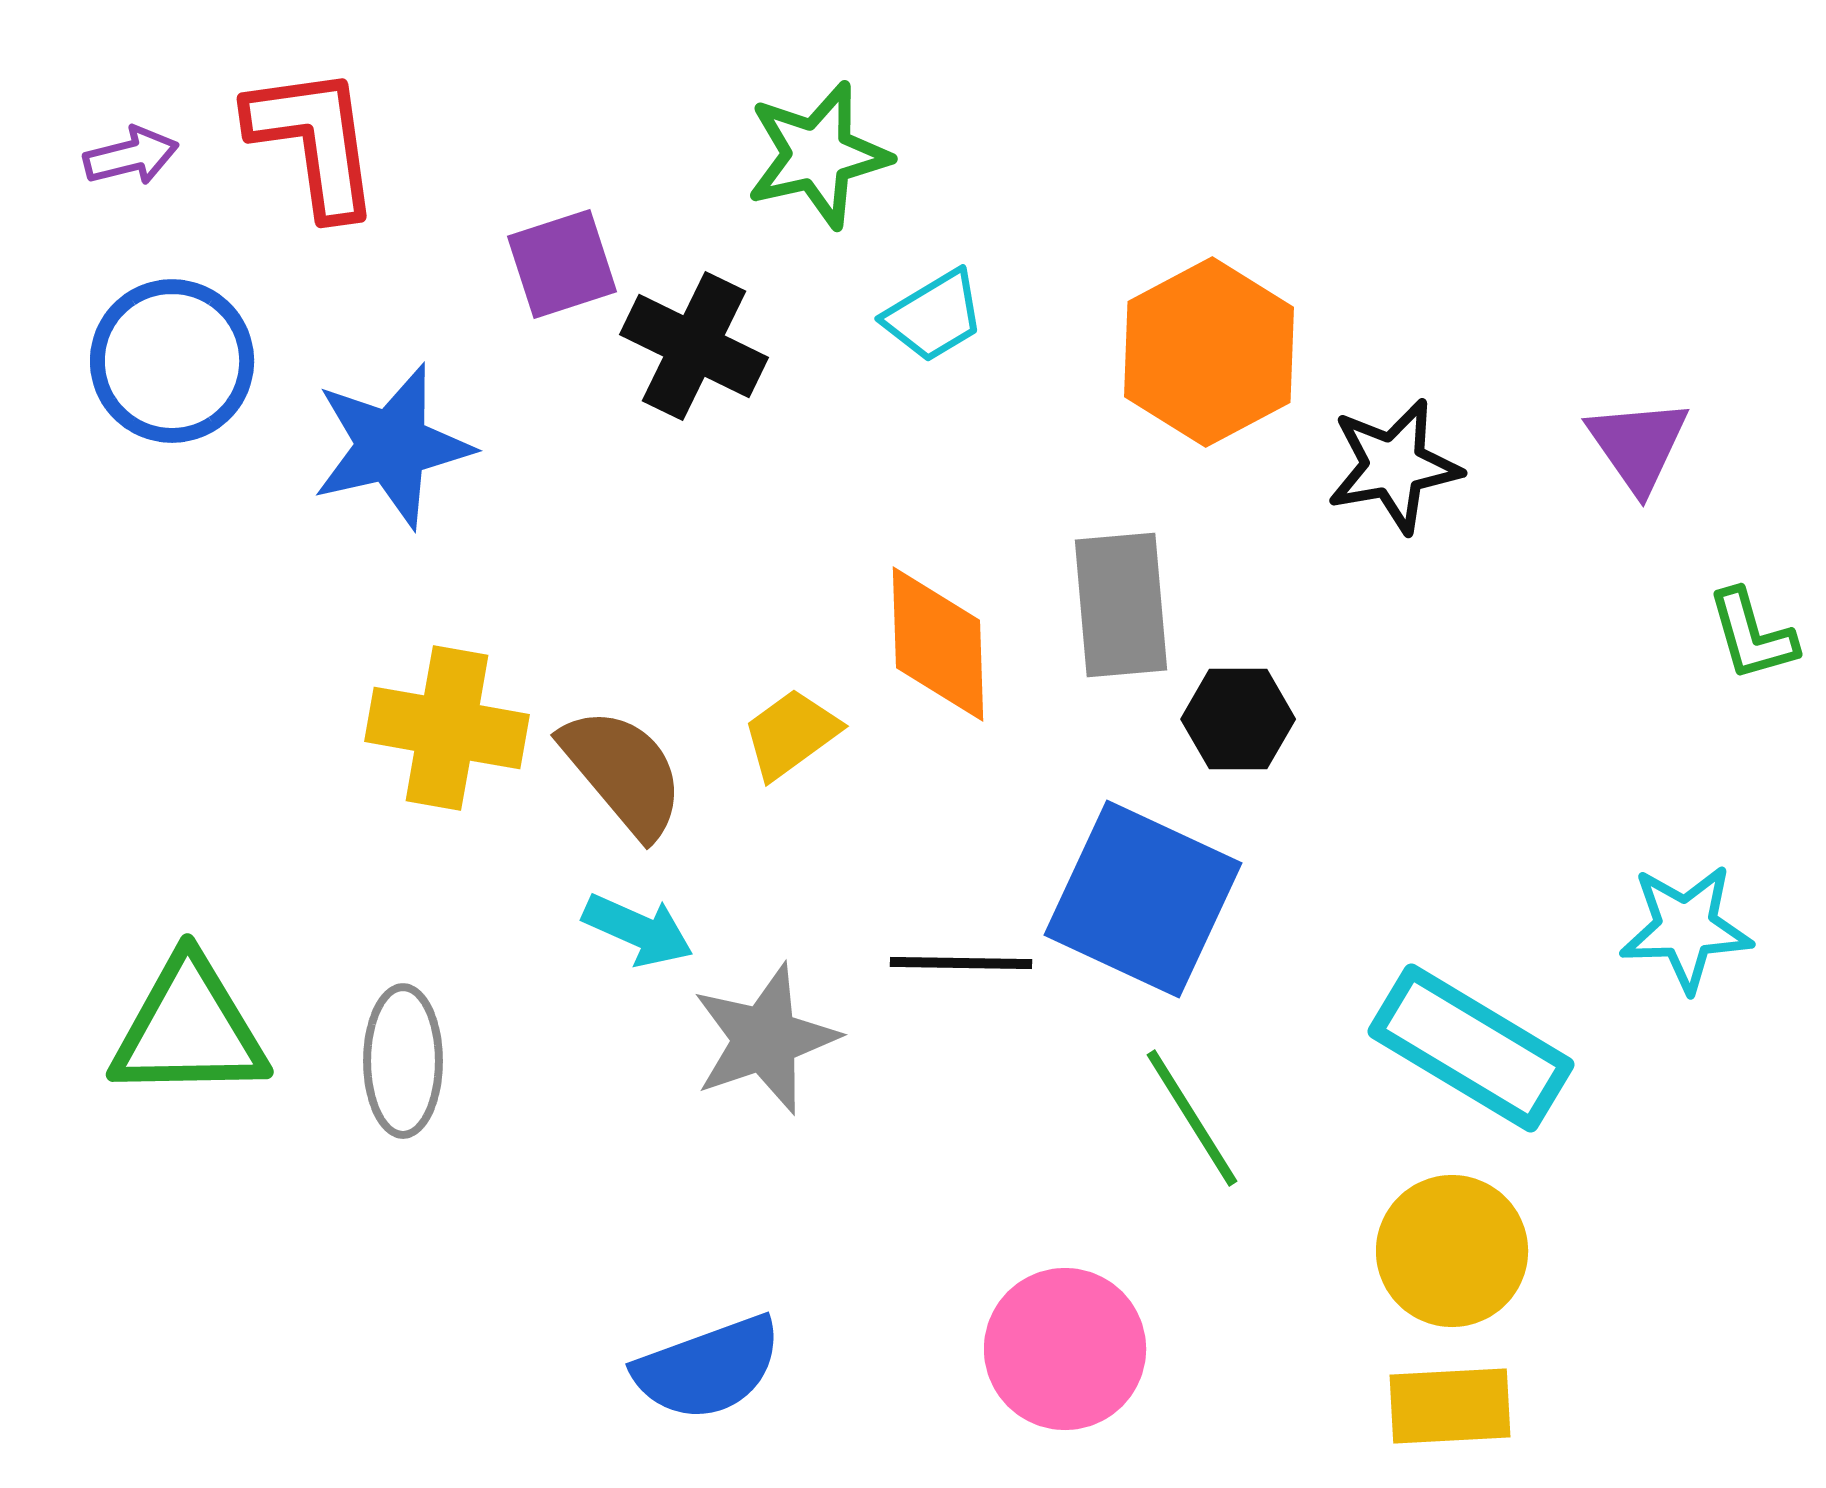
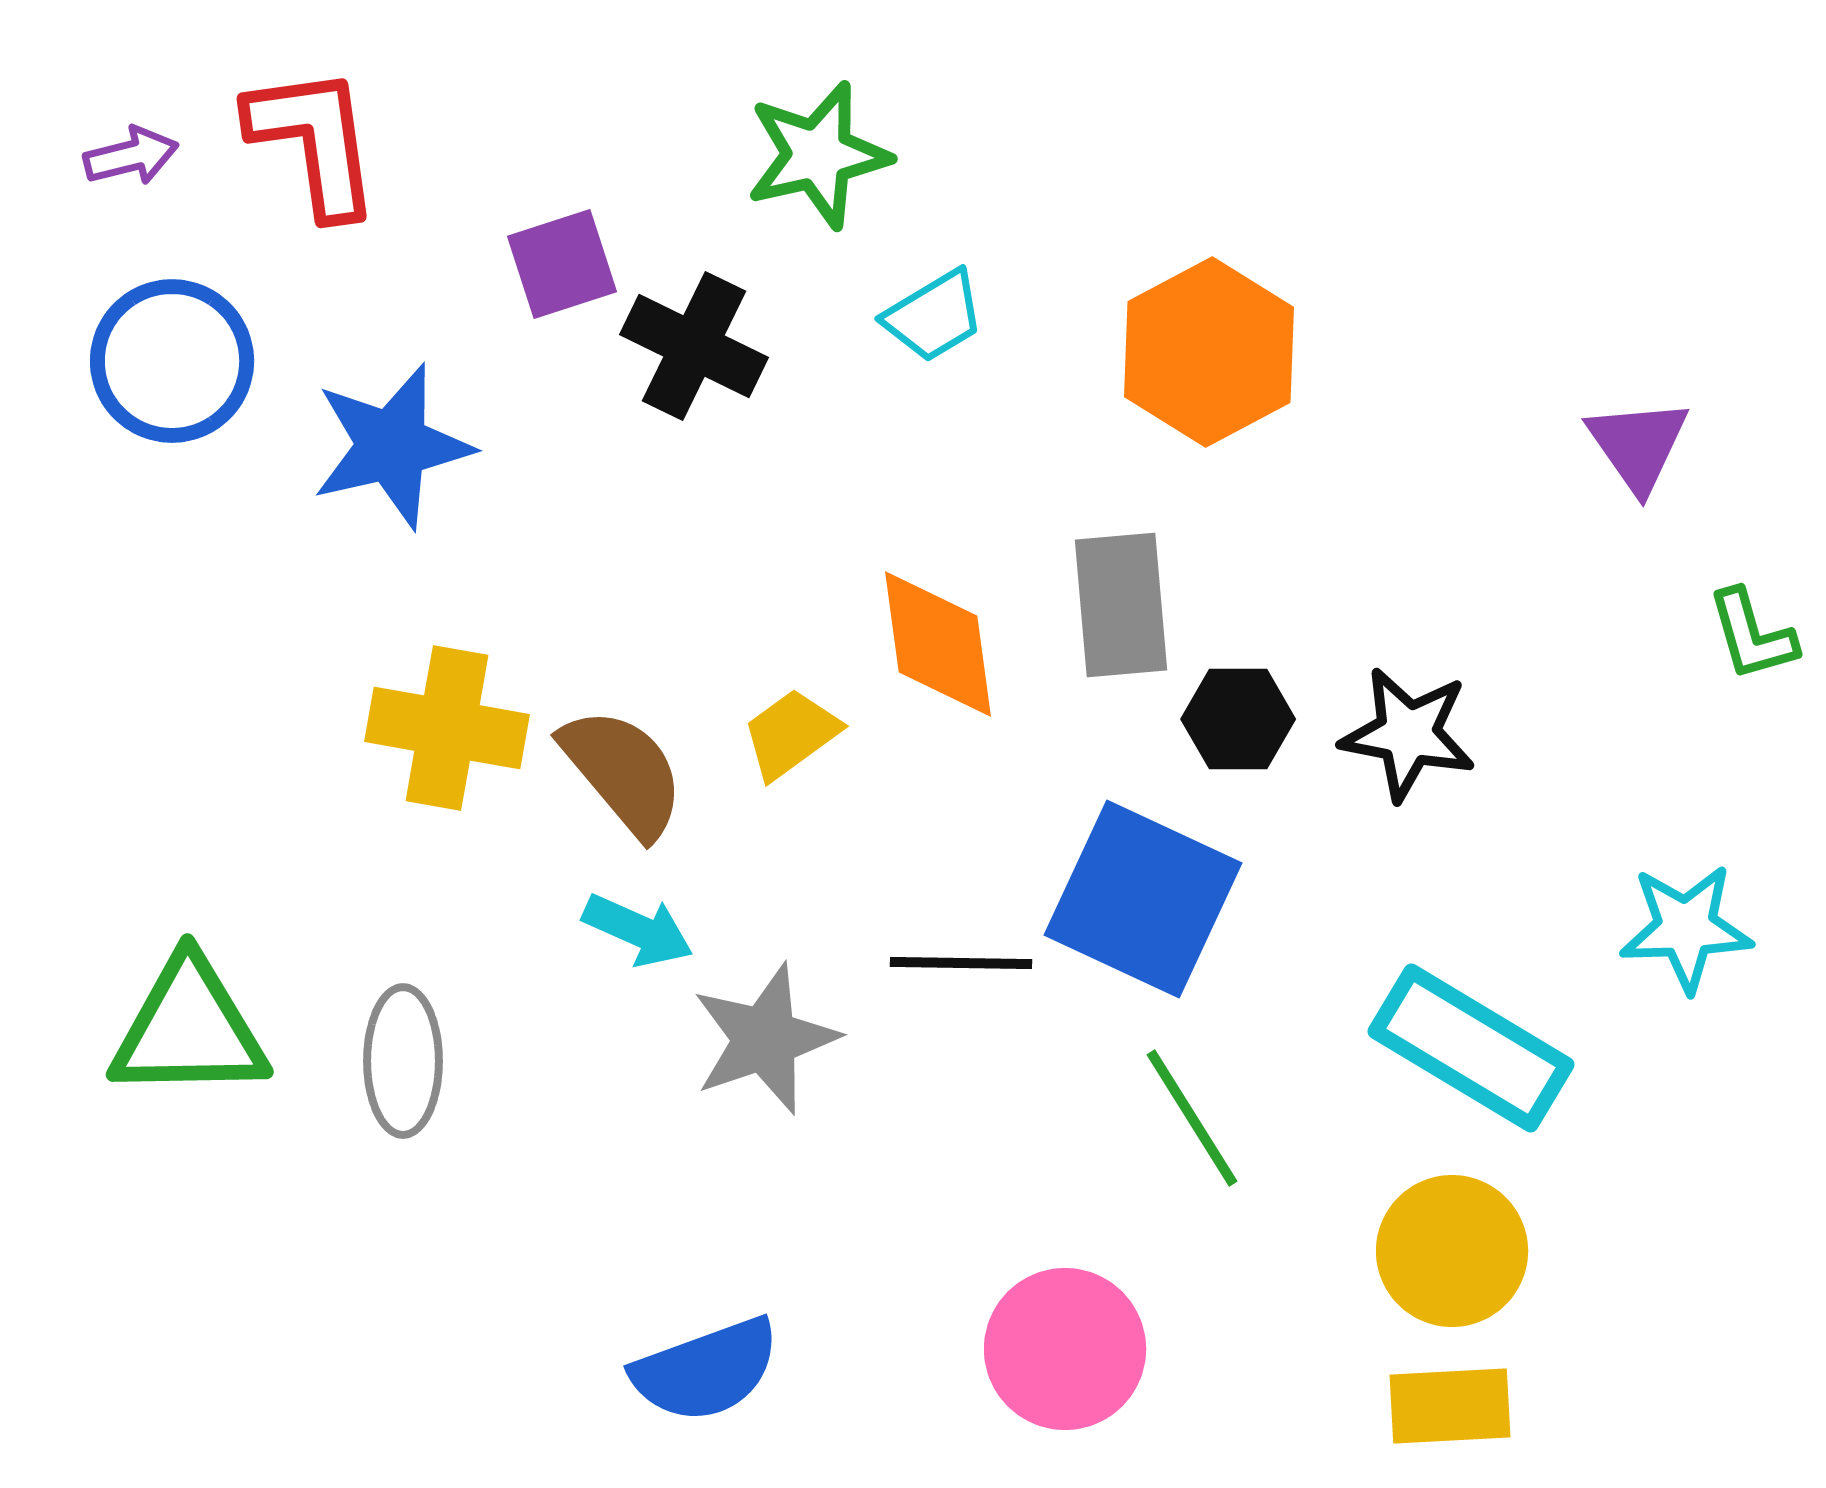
black star: moved 14 px right, 268 px down; rotated 21 degrees clockwise
orange diamond: rotated 6 degrees counterclockwise
blue semicircle: moved 2 px left, 2 px down
